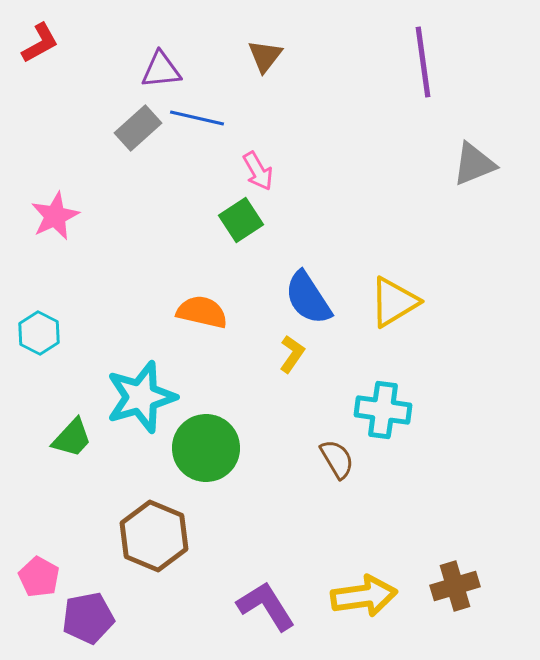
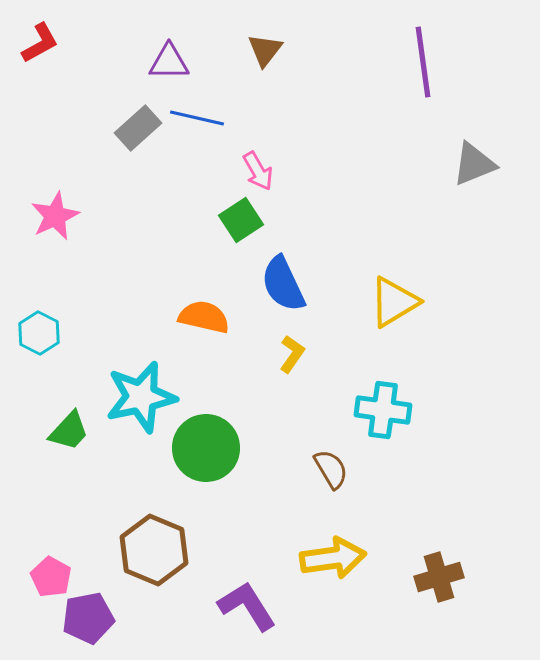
brown triangle: moved 6 px up
purple triangle: moved 8 px right, 8 px up; rotated 6 degrees clockwise
blue semicircle: moved 25 px left, 14 px up; rotated 8 degrees clockwise
orange semicircle: moved 2 px right, 5 px down
cyan star: rotated 4 degrees clockwise
green trapezoid: moved 3 px left, 7 px up
brown semicircle: moved 6 px left, 10 px down
brown hexagon: moved 14 px down
pink pentagon: moved 12 px right
brown cross: moved 16 px left, 9 px up
yellow arrow: moved 31 px left, 38 px up
purple L-shape: moved 19 px left
